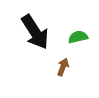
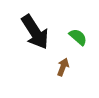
green semicircle: rotated 54 degrees clockwise
